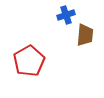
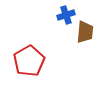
brown trapezoid: moved 3 px up
